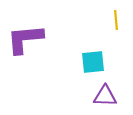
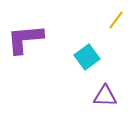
yellow line: rotated 42 degrees clockwise
cyan square: moved 6 px left, 5 px up; rotated 30 degrees counterclockwise
